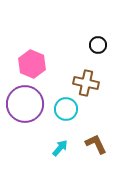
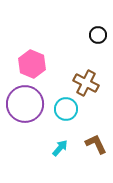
black circle: moved 10 px up
brown cross: rotated 15 degrees clockwise
